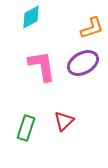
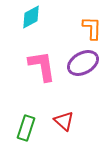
orange L-shape: rotated 70 degrees counterclockwise
red triangle: rotated 35 degrees counterclockwise
